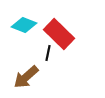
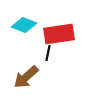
red rectangle: rotated 52 degrees counterclockwise
